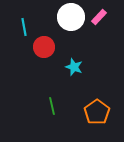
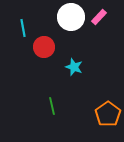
cyan line: moved 1 px left, 1 px down
orange pentagon: moved 11 px right, 2 px down
